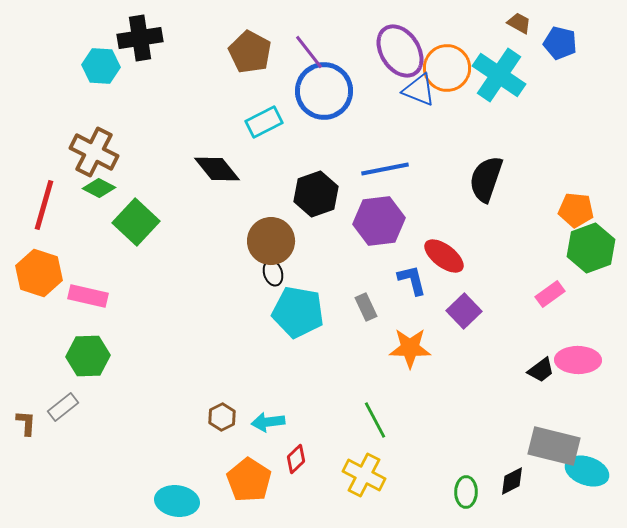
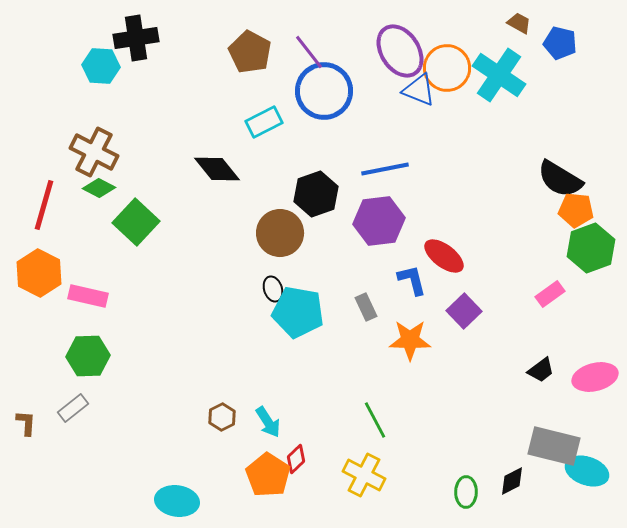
black cross at (140, 38): moved 4 px left
black semicircle at (486, 179): moved 74 px right; rotated 78 degrees counterclockwise
brown circle at (271, 241): moved 9 px right, 8 px up
orange hexagon at (39, 273): rotated 9 degrees clockwise
black ellipse at (273, 273): moved 16 px down
orange star at (410, 348): moved 8 px up
pink ellipse at (578, 360): moved 17 px right, 17 px down; rotated 15 degrees counterclockwise
gray rectangle at (63, 407): moved 10 px right, 1 px down
cyan arrow at (268, 422): rotated 116 degrees counterclockwise
orange pentagon at (249, 480): moved 19 px right, 5 px up
